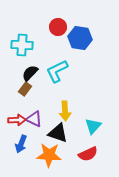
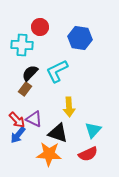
red circle: moved 18 px left
yellow arrow: moved 4 px right, 4 px up
red arrow: rotated 48 degrees clockwise
cyan triangle: moved 4 px down
blue arrow: moved 3 px left, 9 px up; rotated 18 degrees clockwise
orange star: moved 1 px up
